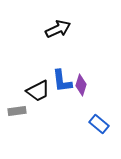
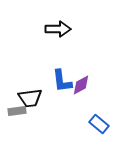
black arrow: rotated 25 degrees clockwise
purple diamond: rotated 45 degrees clockwise
black trapezoid: moved 8 px left, 7 px down; rotated 20 degrees clockwise
